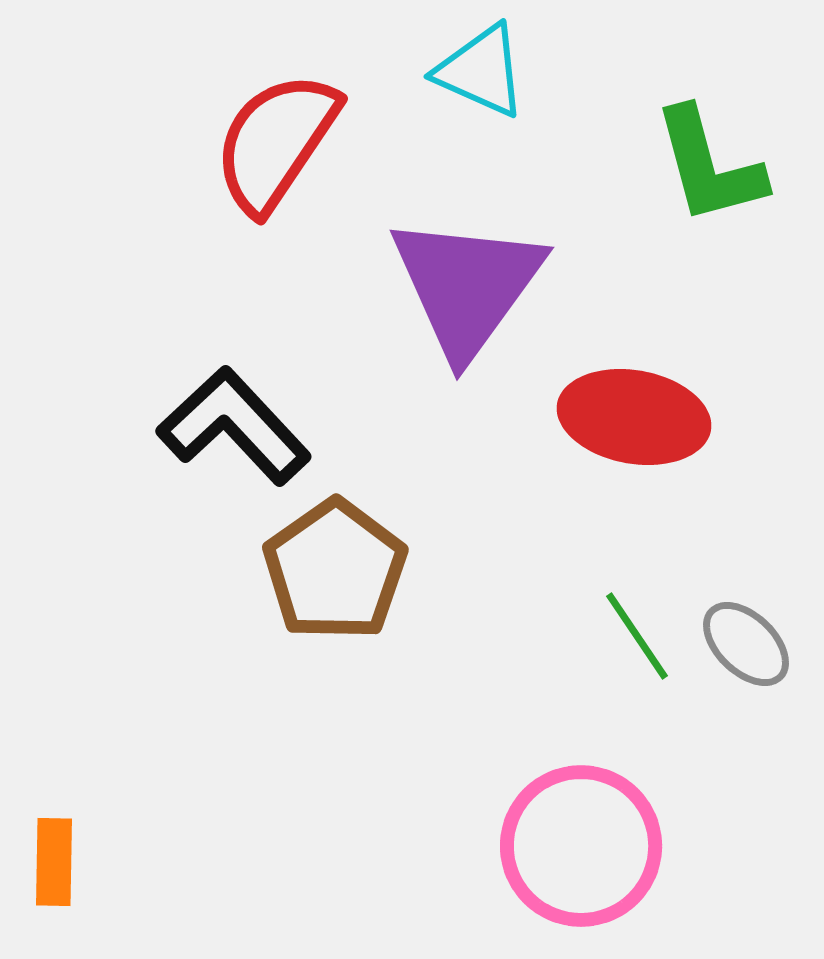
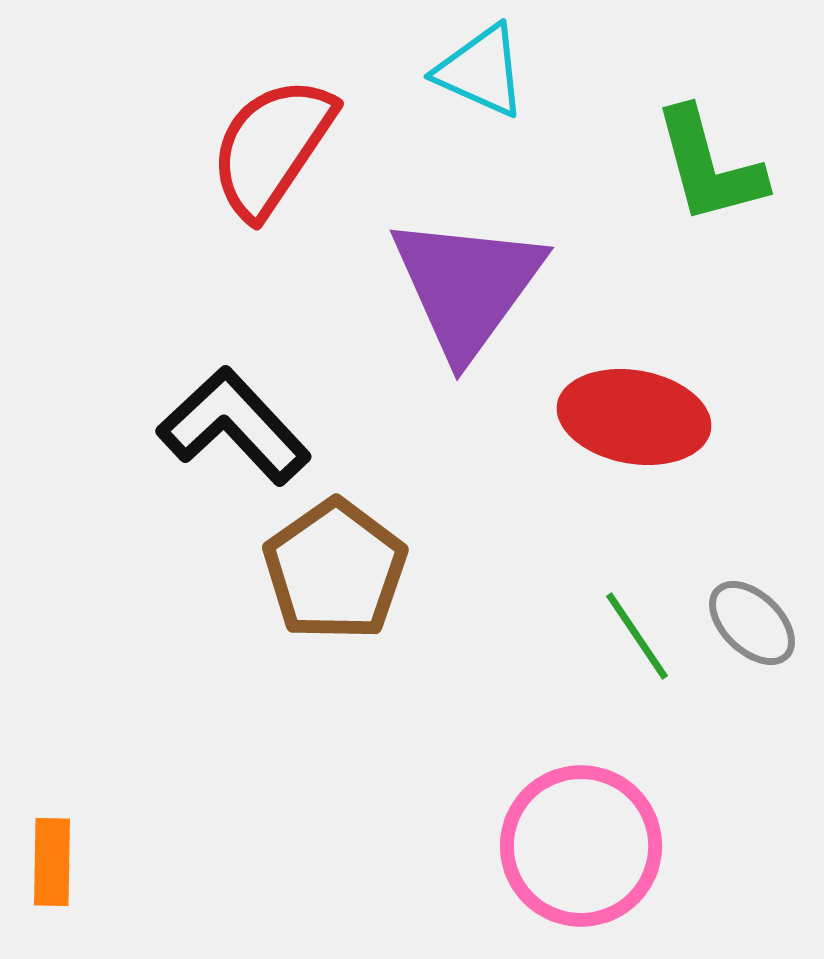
red semicircle: moved 4 px left, 5 px down
gray ellipse: moved 6 px right, 21 px up
orange rectangle: moved 2 px left
